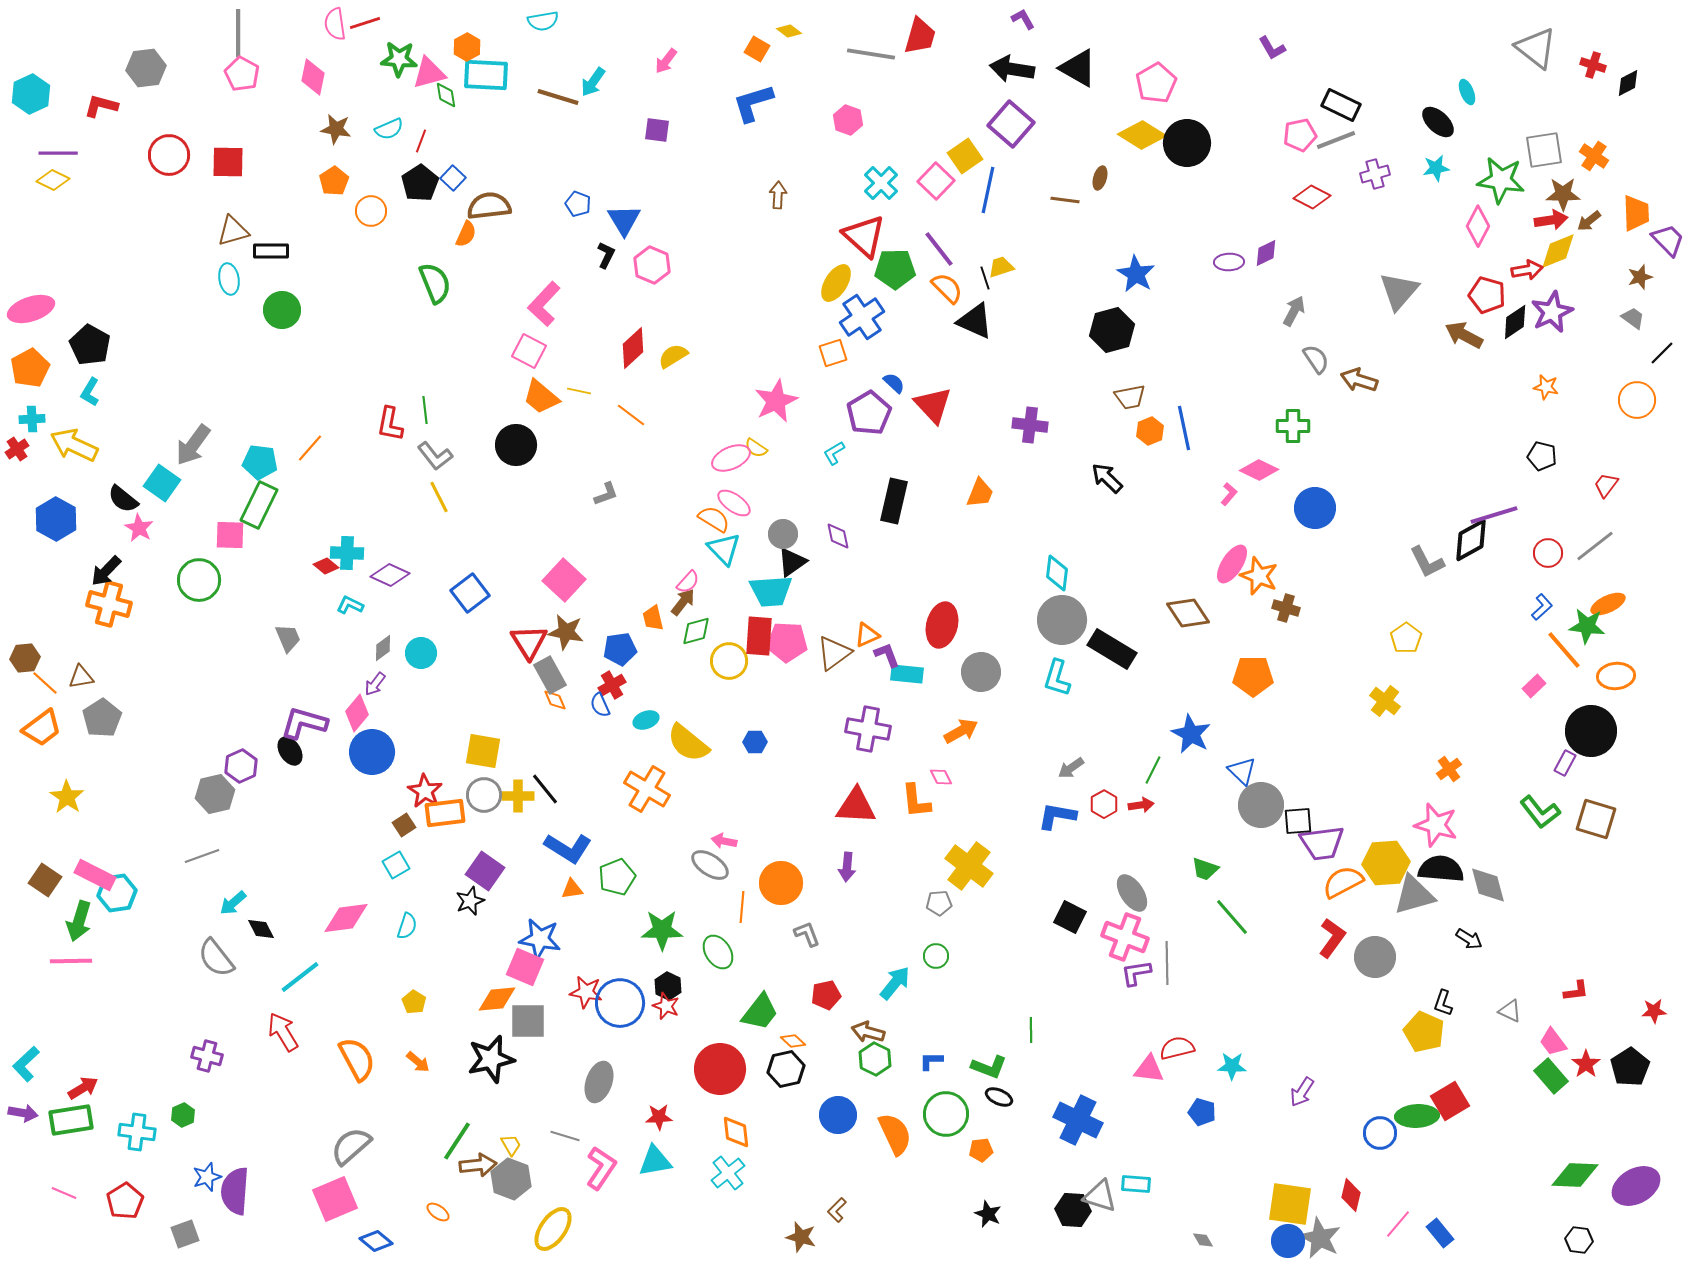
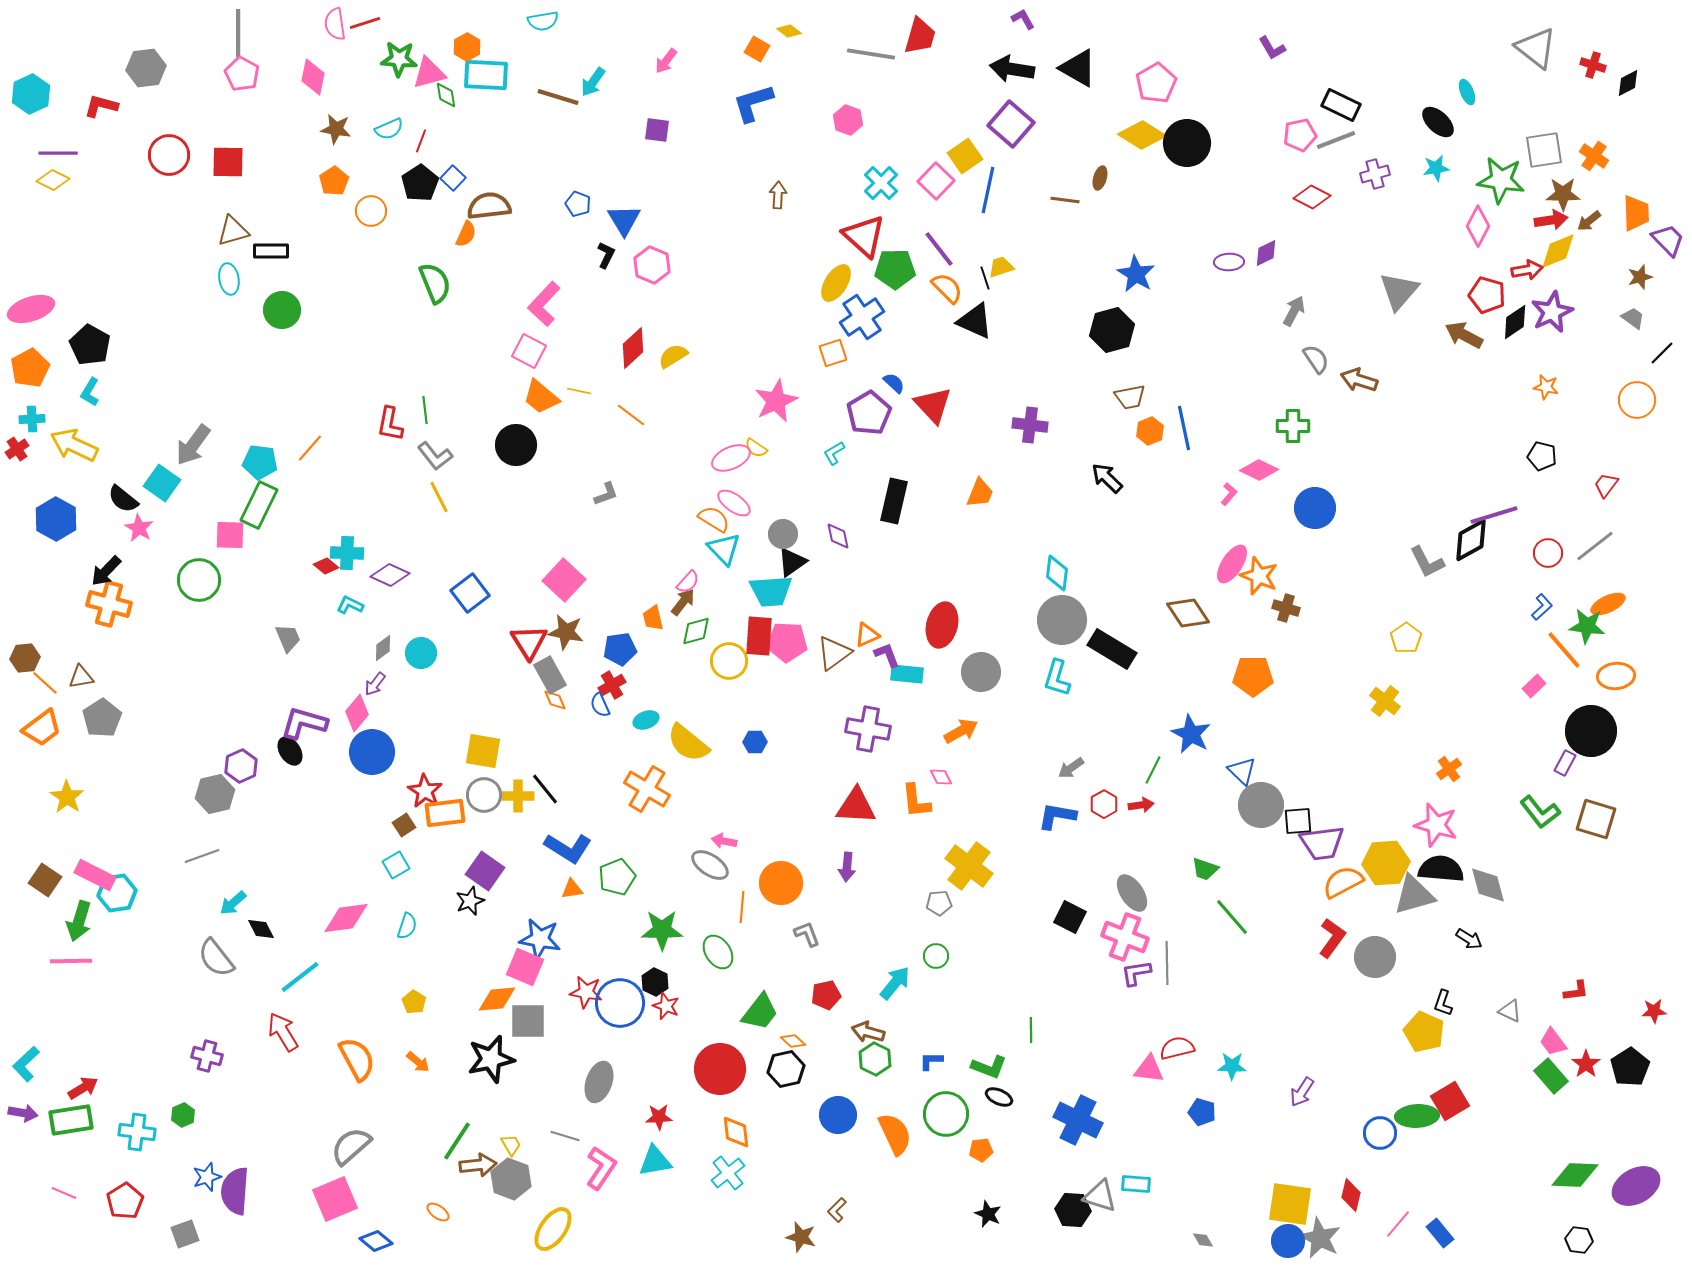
black hexagon at (668, 986): moved 13 px left, 4 px up
